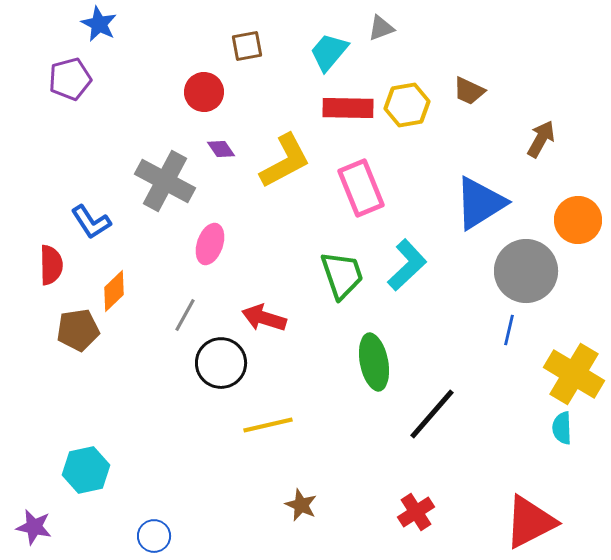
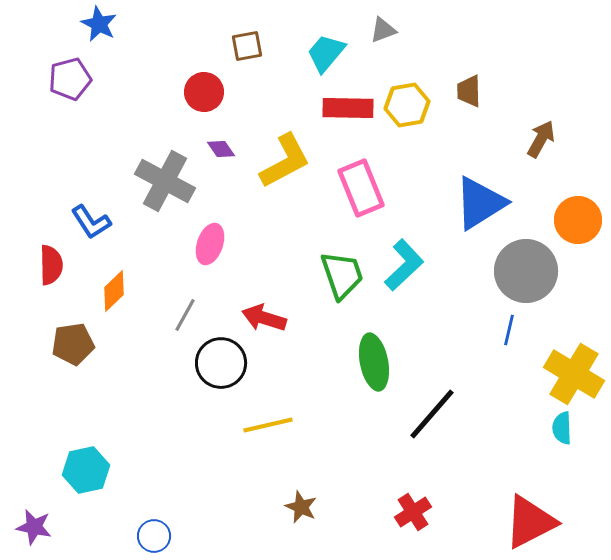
gray triangle: moved 2 px right, 2 px down
cyan trapezoid: moved 3 px left, 1 px down
brown trapezoid: rotated 64 degrees clockwise
cyan L-shape: moved 3 px left
brown pentagon: moved 5 px left, 14 px down
brown star: moved 2 px down
red cross: moved 3 px left
